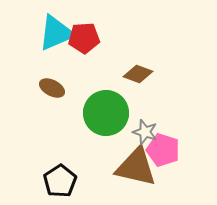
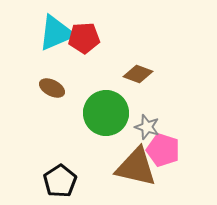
gray star: moved 2 px right, 5 px up
